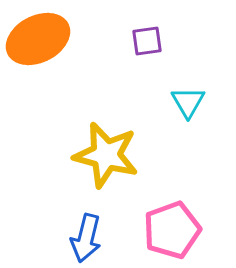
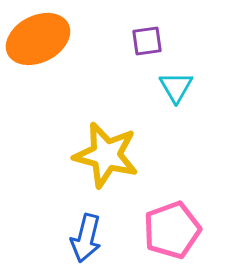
cyan triangle: moved 12 px left, 15 px up
